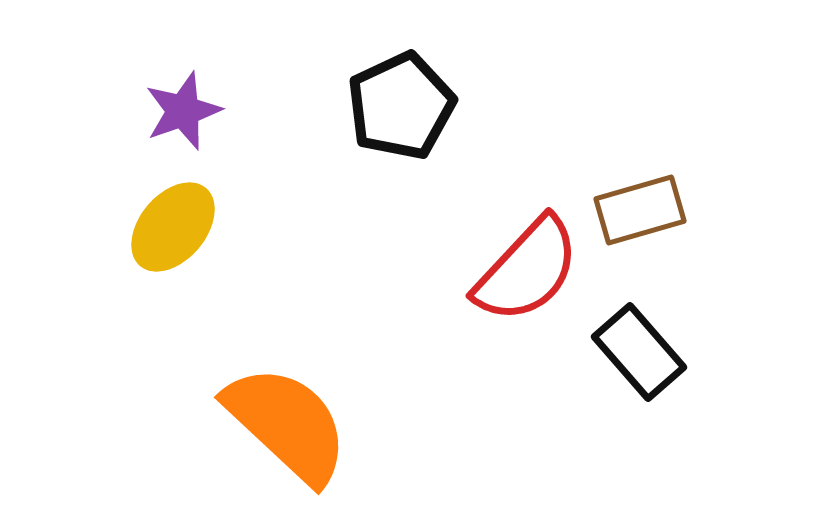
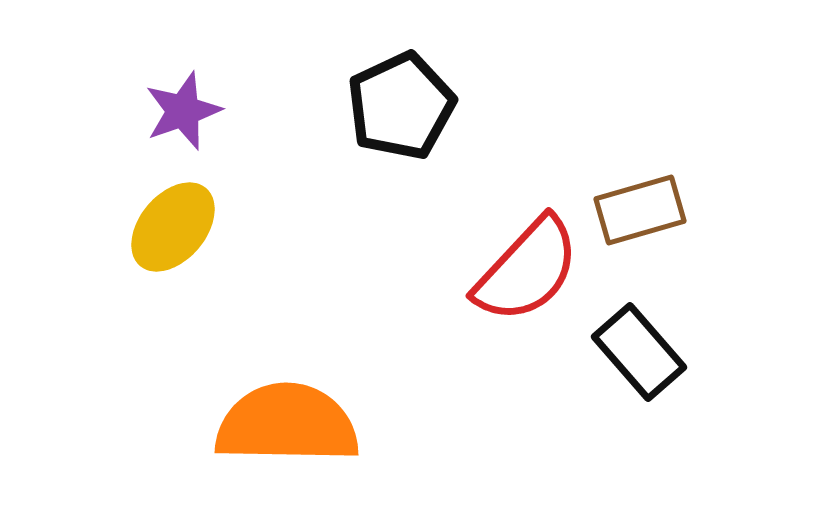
orange semicircle: rotated 42 degrees counterclockwise
